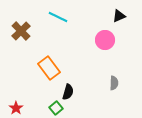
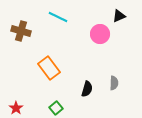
brown cross: rotated 30 degrees counterclockwise
pink circle: moved 5 px left, 6 px up
black semicircle: moved 19 px right, 3 px up
